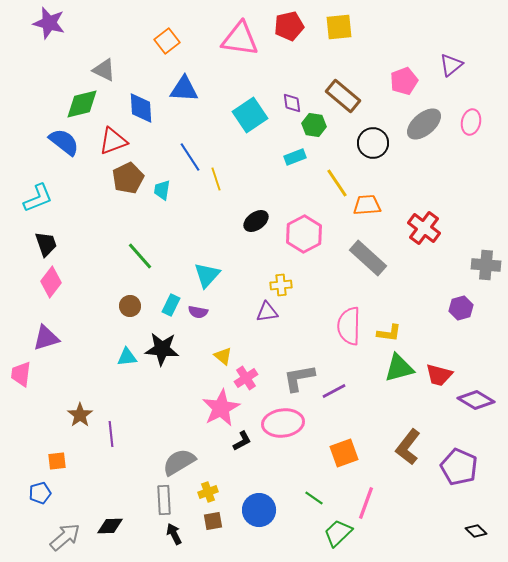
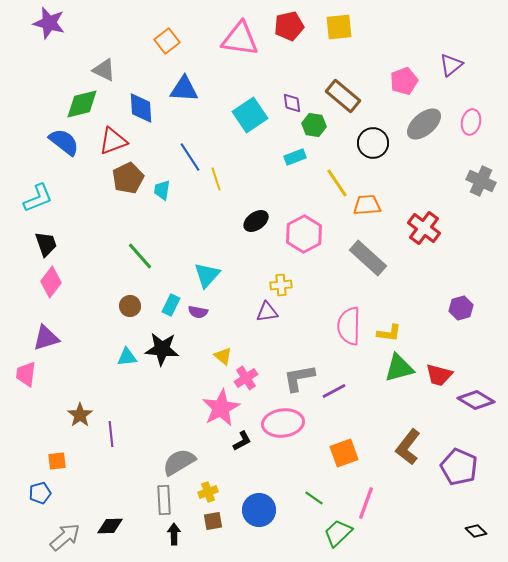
gray cross at (486, 265): moved 5 px left, 84 px up; rotated 20 degrees clockwise
pink trapezoid at (21, 374): moved 5 px right
black arrow at (174, 534): rotated 25 degrees clockwise
